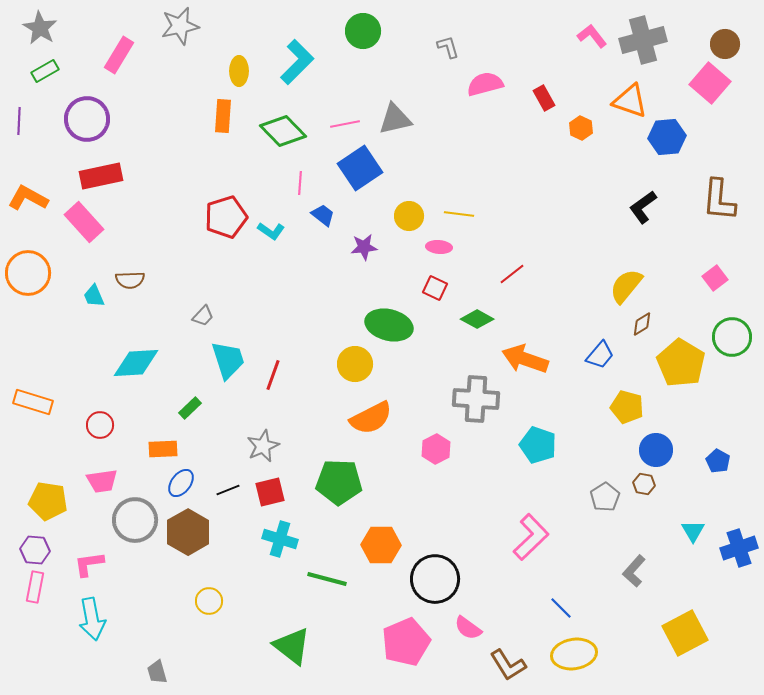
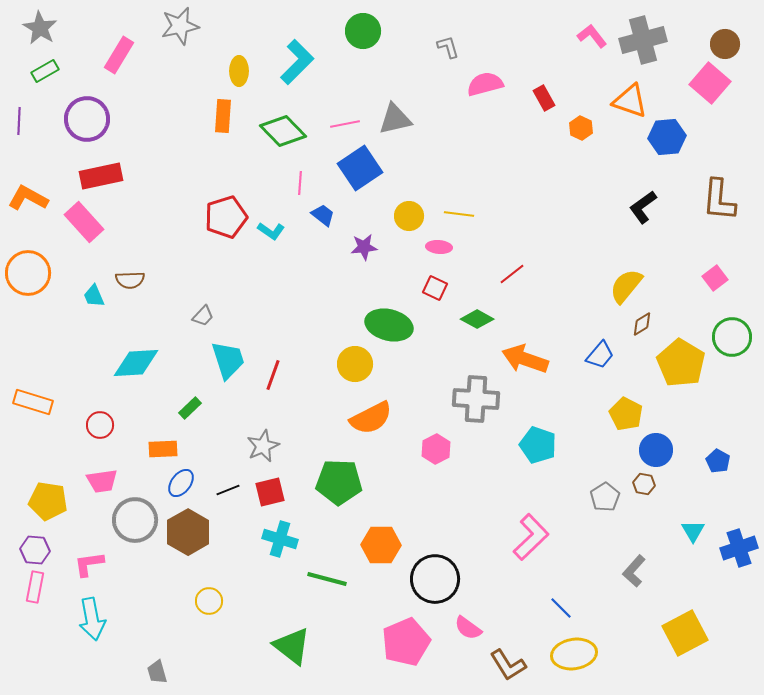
yellow pentagon at (627, 407): moved 1 px left, 7 px down; rotated 12 degrees clockwise
